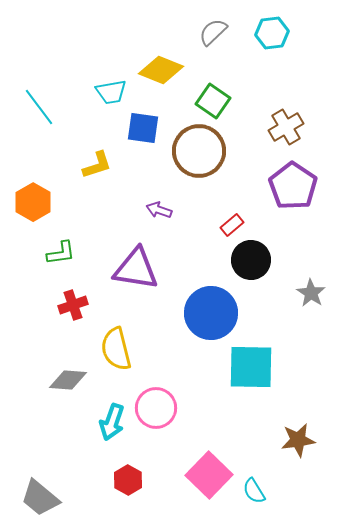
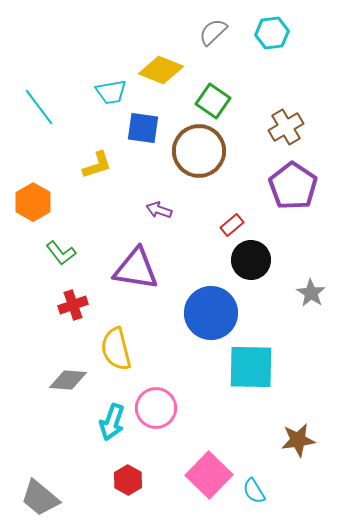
green L-shape: rotated 60 degrees clockwise
